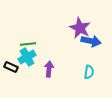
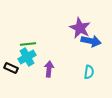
black rectangle: moved 1 px down
